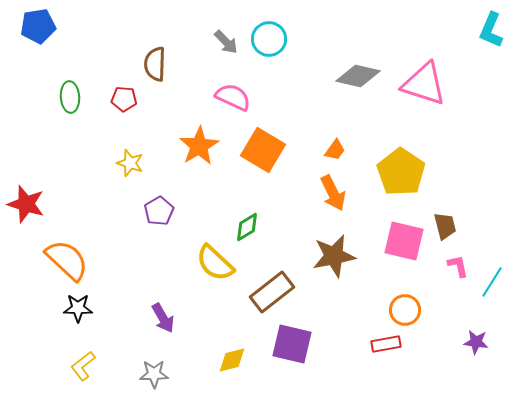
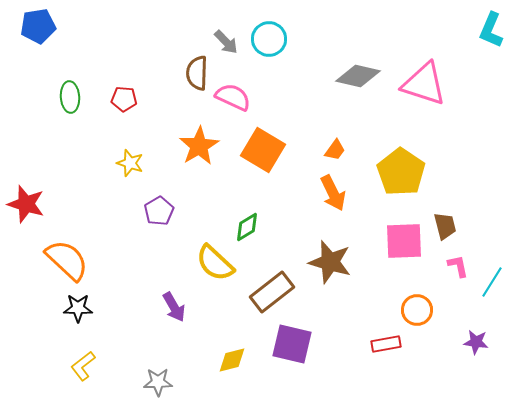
brown semicircle: moved 42 px right, 9 px down
pink square: rotated 15 degrees counterclockwise
brown star: moved 4 px left, 6 px down; rotated 27 degrees clockwise
orange circle: moved 12 px right
purple arrow: moved 11 px right, 11 px up
gray star: moved 4 px right, 8 px down
